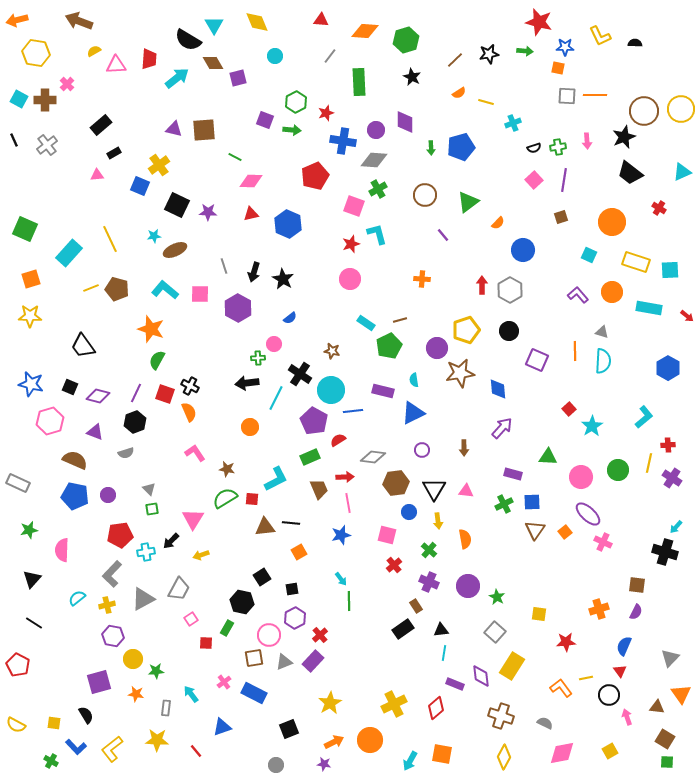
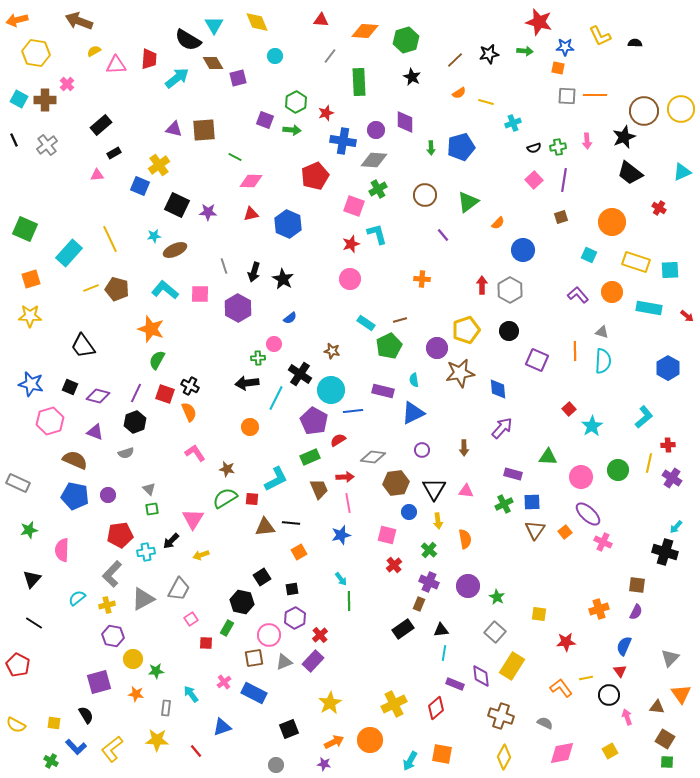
brown rectangle at (416, 606): moved 3 px right, 2 px up; rotated 56 degrees clockwise
